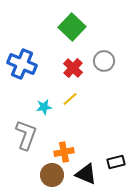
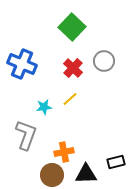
black triangle: rotated 25 degrees counterclockwise
